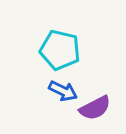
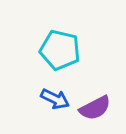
blue arrow: moved 8 px left, 8 px down
